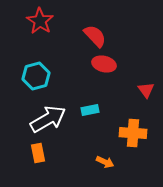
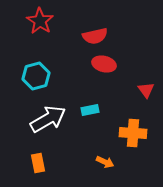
red semicircle: rotated 120 degrees clockwise
orange rectangle: moved 10 px down
